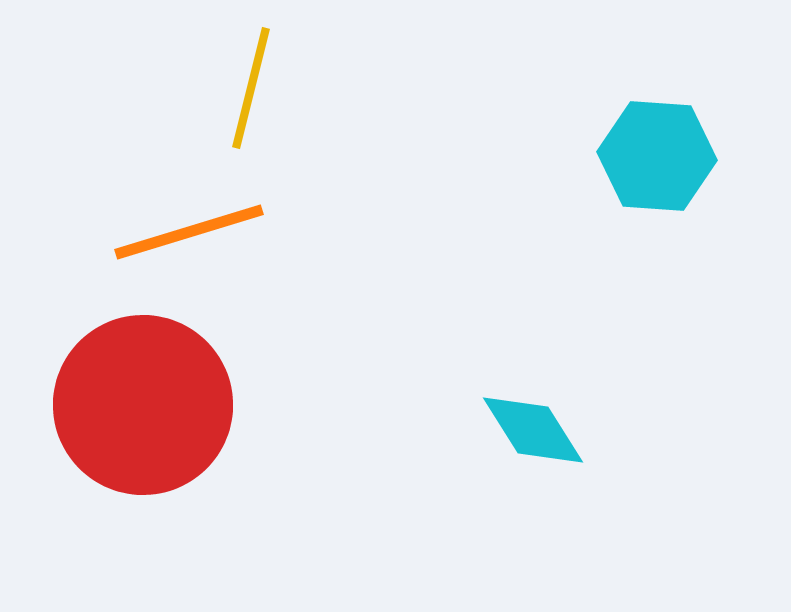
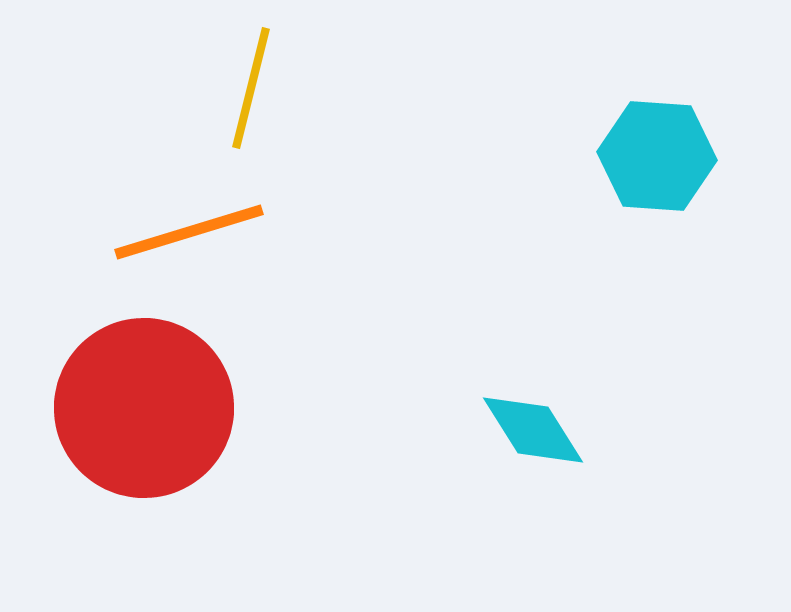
red circle: moved 1 px right, 3 px down
